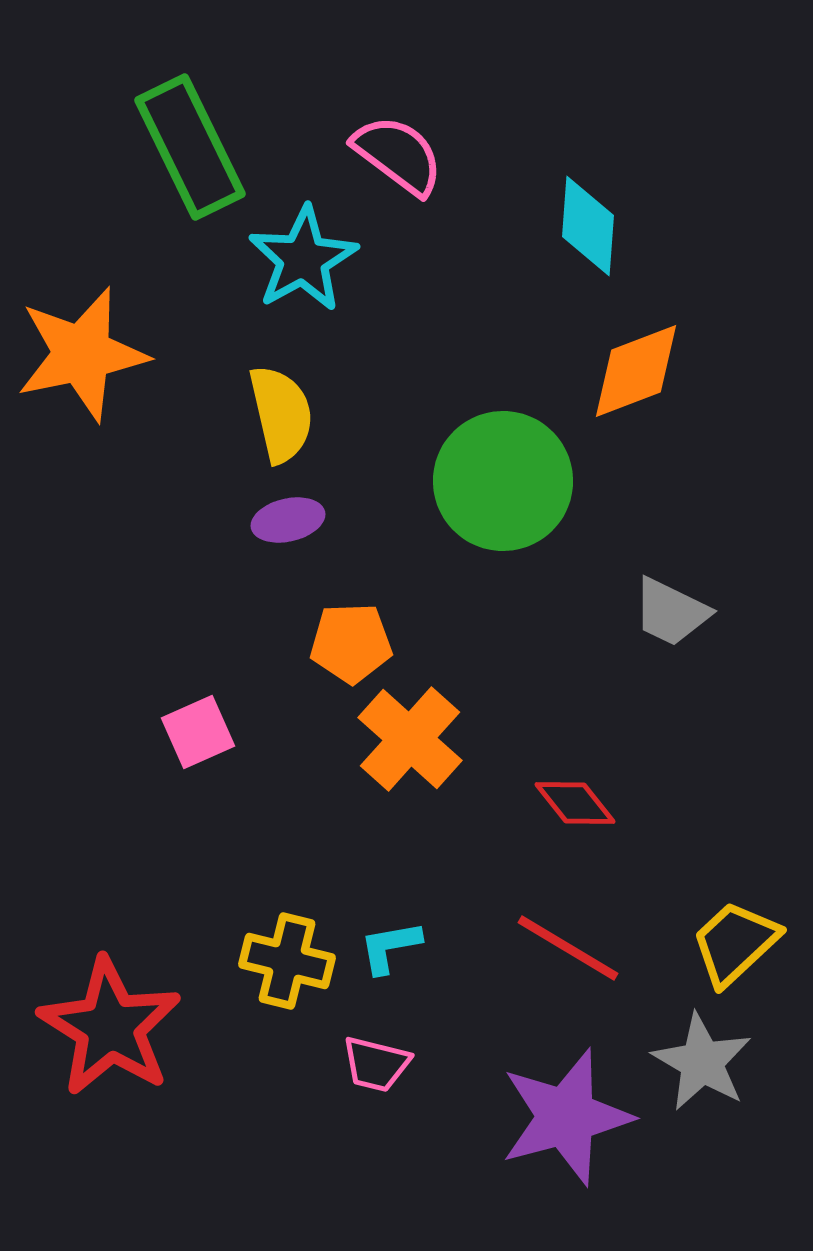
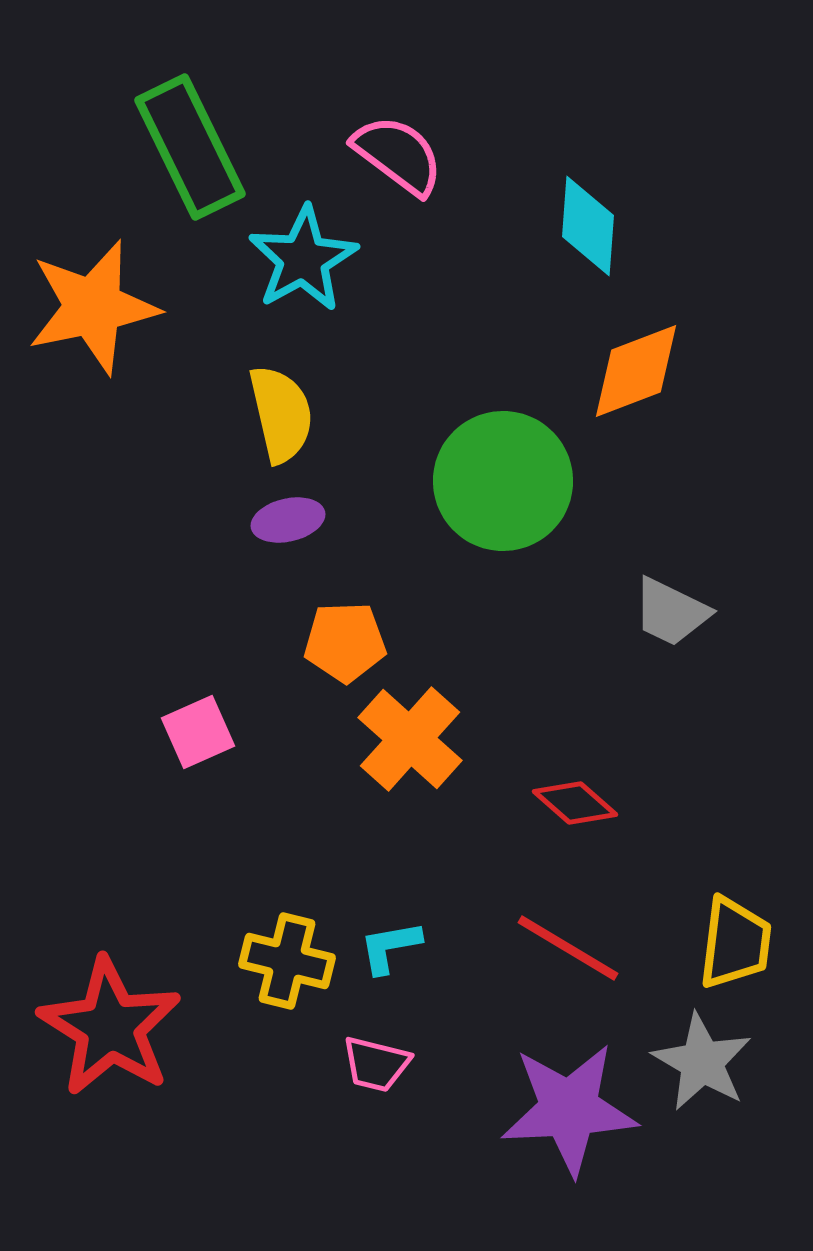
orange star: moved 11 px right, 47 px up
orange pentagon: moved 6 px left, 1 px up
red diamond: rotated 10 degrees counterclockwise
yellow trapezoid: rotated 140 degrees clockwise
purple star: moved 3 px right, 8 px up; rotated 12 degrees clockwise
